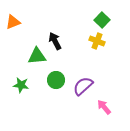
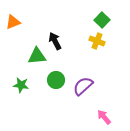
pink arrow: moved 10 px down
